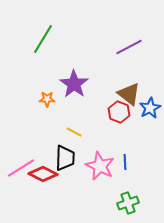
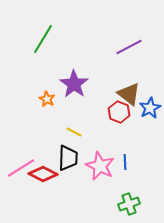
orange star: rotated 28 degrees clockwise
black trapezoid: moved 3 px right
green cross: moved 1 px right, 1 px down
